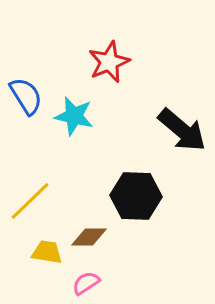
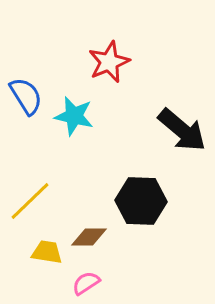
black hexagon: moved 5 px right, 5 px down
